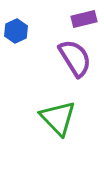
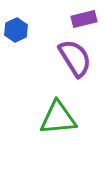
blue hexagon: moved 1 px up
green triangle: rotated 51 degrees counterclockwise
